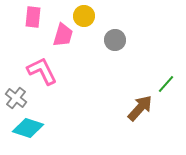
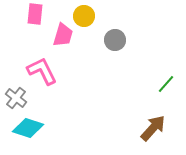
pink rectangle: moved 2 px right, 3 px up
brown arrow: moved 13 px right, 20 px down
